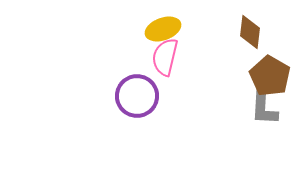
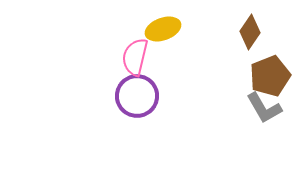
brown diamond: rotated 28 degrees clockwise
pink semicircle: moved 30 px left
brown pentagon: rotated 21 degrees clockwise
gray L-shape: rotated 33 degrees counterclockwise
